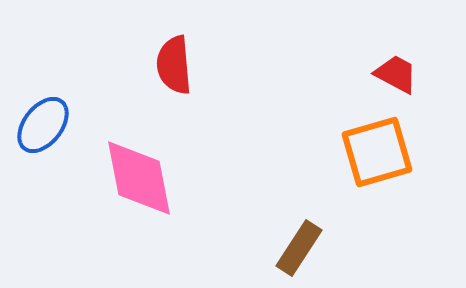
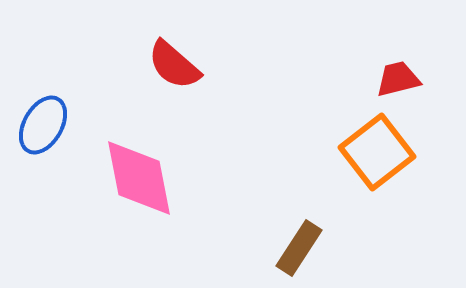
red semicircle: rotated 44 degrees counterclockwise
red trapezoid: moved 2 px right, 5 px down; rotated 42 degrees counterclockwise
blue ellipse: rotated 8 degrees counterclockwise
orange square: rotated 22 degrees counterclockwise
